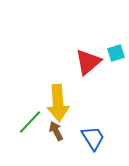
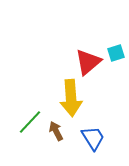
yellow arrow: moved 13 px right, 5 px up
